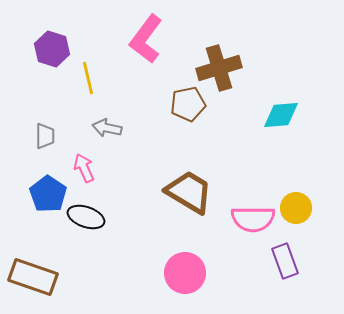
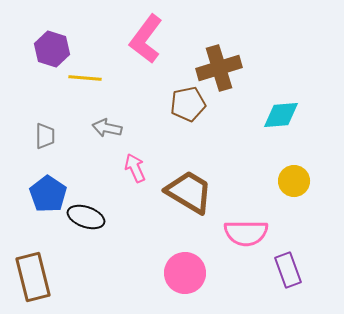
yellow line: moved 3 px left; rotated 72 degrees counterclockwise
pink arrow: moved 51 px right
yellow circle: moved 2 px left, 27 px up
pink semicircle: moved 7 px left, 14 px down
purple rectangle: moved 3 px right, 9 px down
brown rectangle: rotated 57 degrees clockwise
